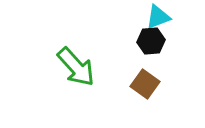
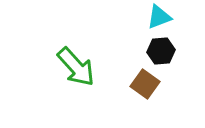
cyan triangle: moved 1 px right
black hexagon: moved 10 px right, 10 px down
